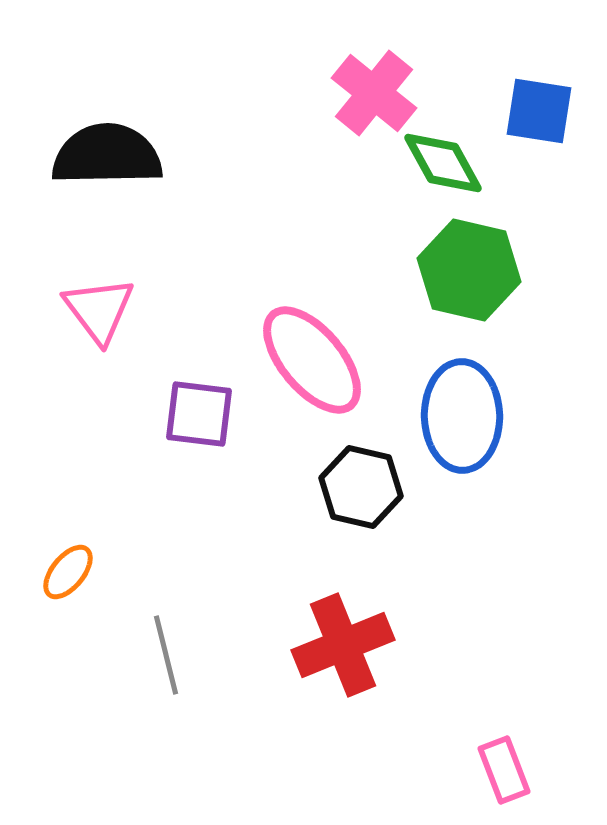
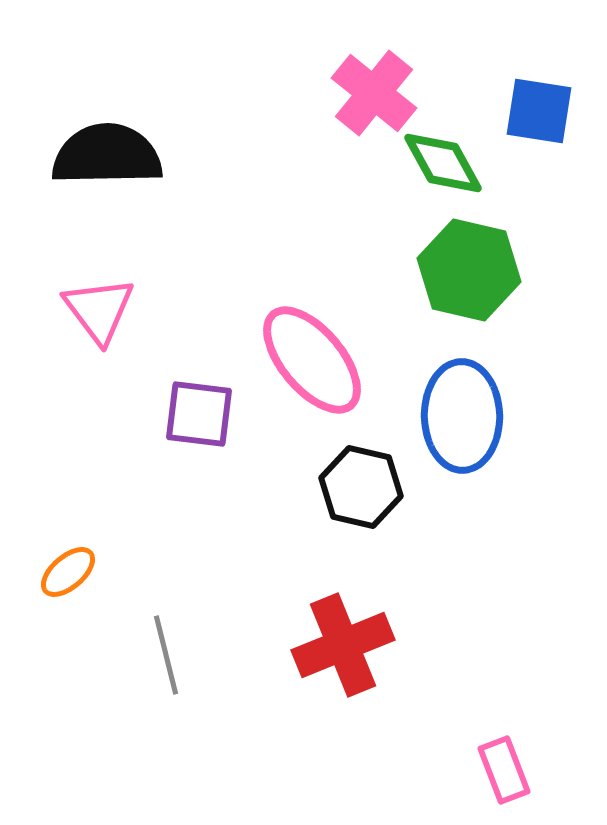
orange ellipse: rotated 10 degrees clockwise
